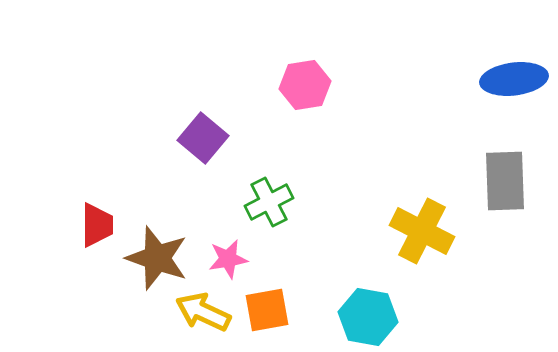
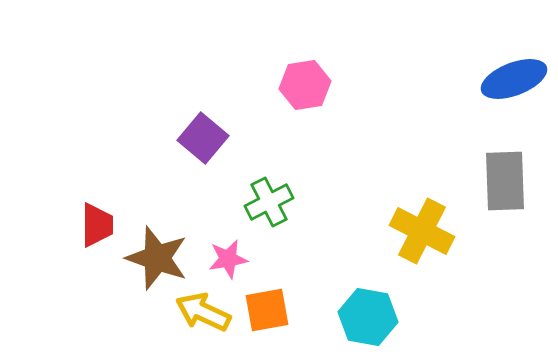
blue ellipse: rotated 14 degrees counterclockwise
